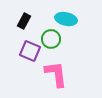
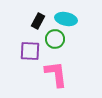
black rectangle: moved 14 px right
green circle: moved 4 px right
purple square: rotated 20 degrees counterclockwise
